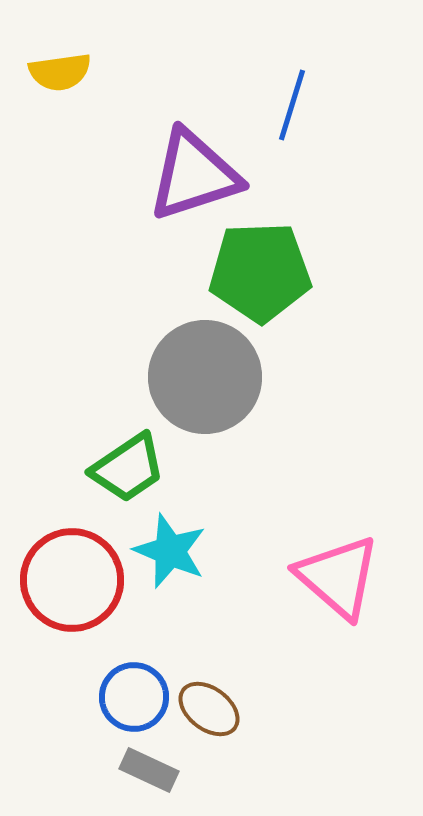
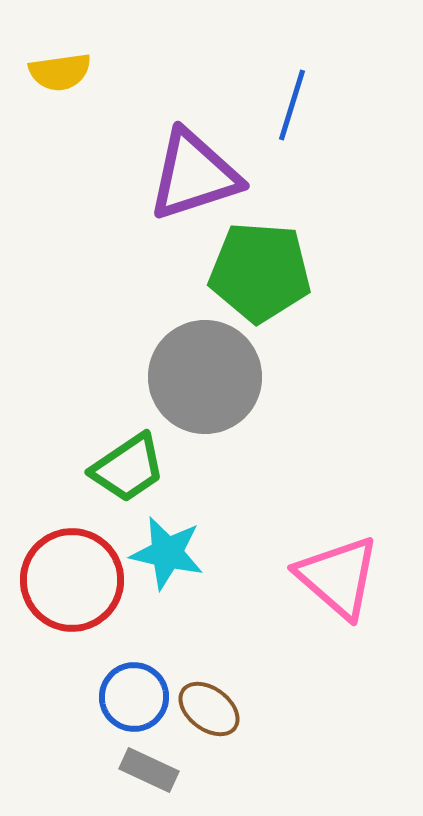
green pentagon: rotated 6 degrees clockwise
cyan star: moved 3 px left, 2 px down; rotated 10 degrees counterclockwise
